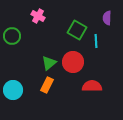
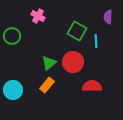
purple semicircle: moved 1 px right, 1 px up
green square: moved 1 px down
orange rectangle: rotated 14 degrees clockwise
